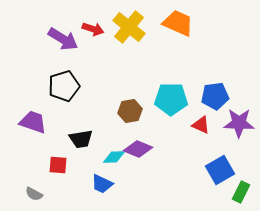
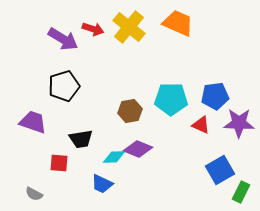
red square: moved 1 px right, 2 px up
